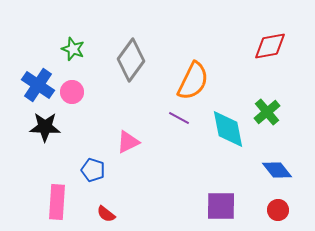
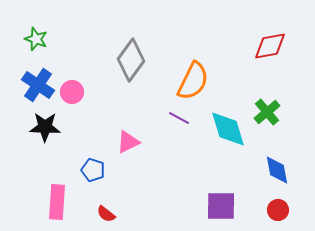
green star: moved 37 px left, 10 px up
cyan diamond: rotated 6 degrees counterclockwise
blue diamond: rotated 28 degrees clockwise
